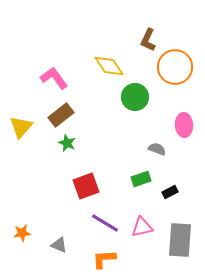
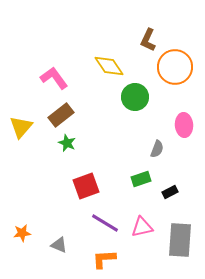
gray semicircle: rotated 90 degrees clockwise
